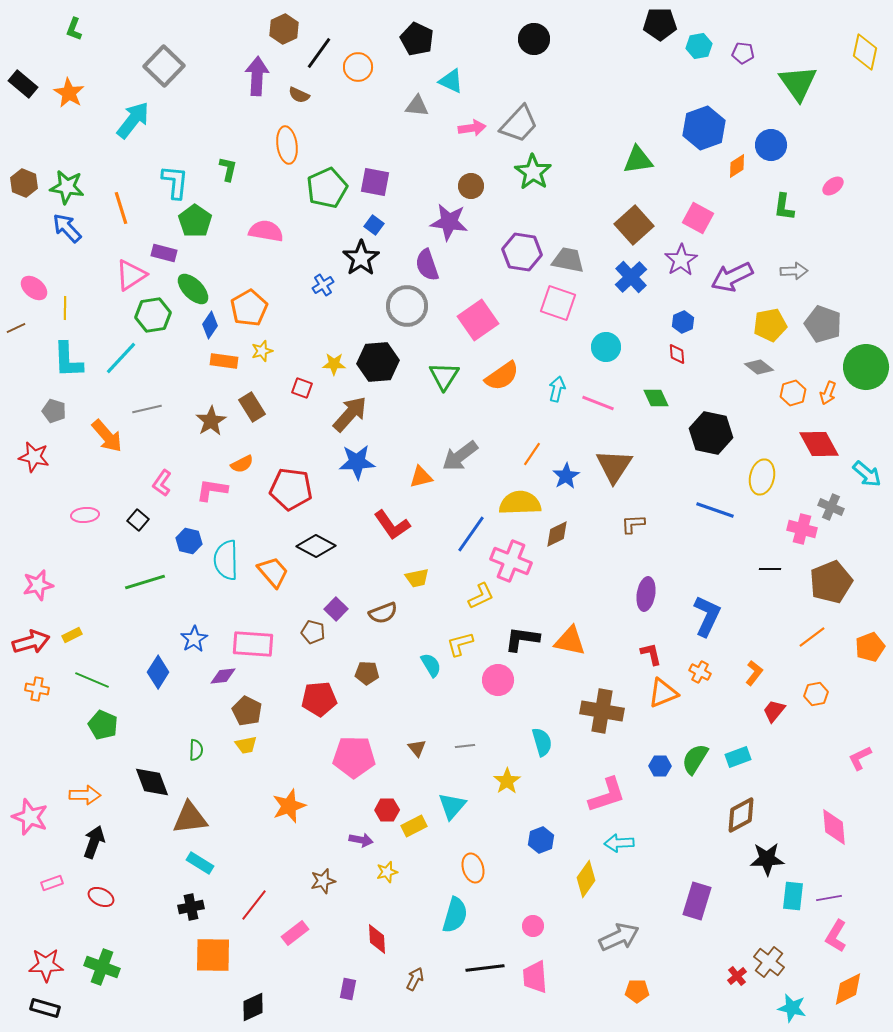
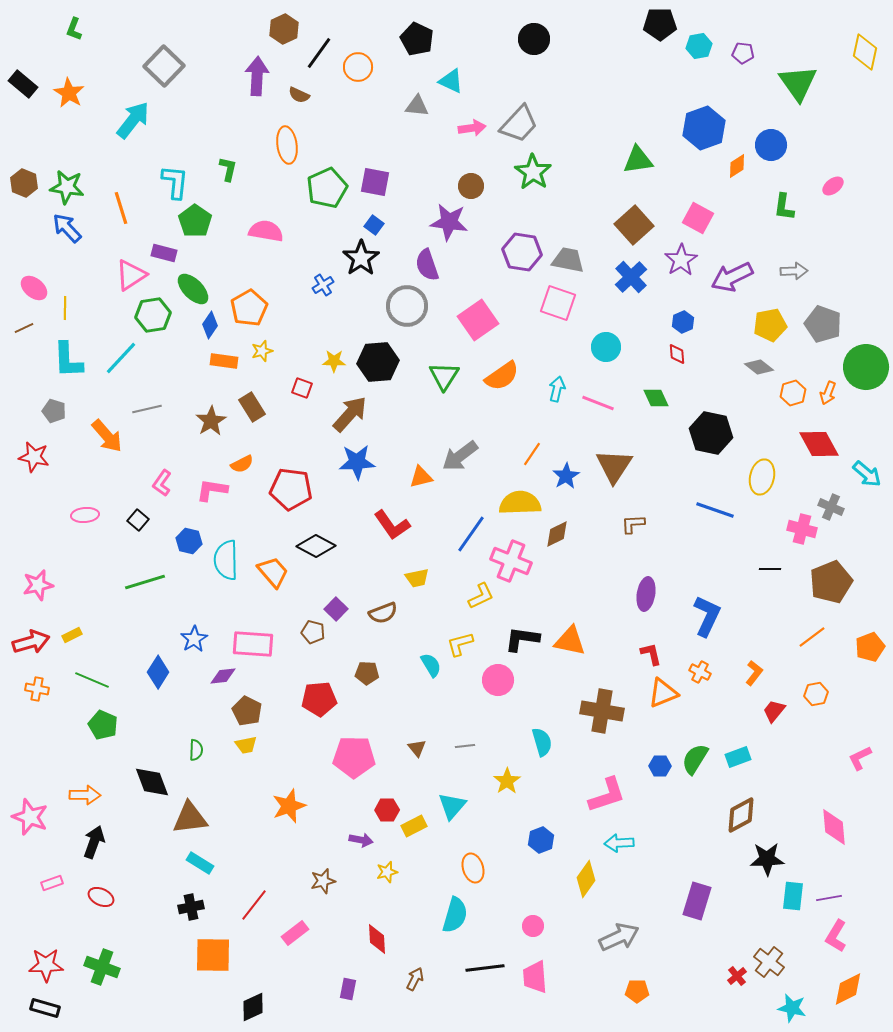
brown line at (16, 328): moved 8 px right
yellow star at (334, 364): moved 3 px up
